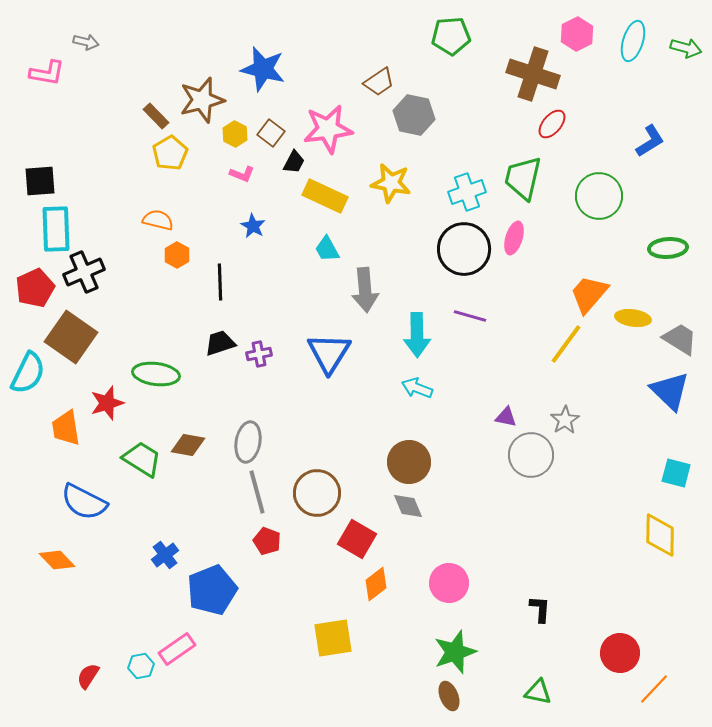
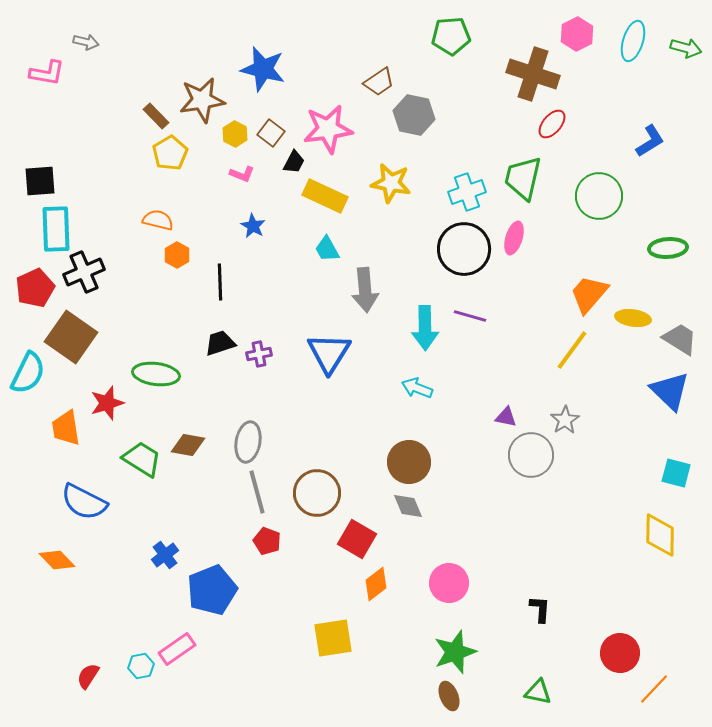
brown star at (202, 100): rotated 6 degrees clockwise
cyan arrow at (417, 335): moved 8 px right, 7 px up
yellow line at (566, 344): moved 6 px right, 6 px down
